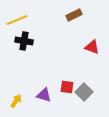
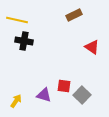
yellow line: rotated 35 degrees clockwise
red triangle: rotated 14 degrees clockwise
red square: moved 3 px left, 1 px up
gray square: moved 2 px left, 3 px down
